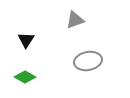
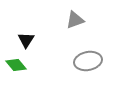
green diamond: moved 9 px left, 12 px up; rotated 20 degrees clockwise
